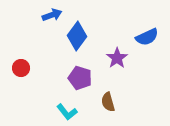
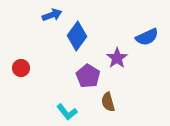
purple pentagon: moved 8 px right, 2 px up; rotated 15 degrees clockwise
